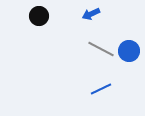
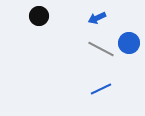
blue arrow: moved 6 px right, 4 px down
blue circle: moved 8 px up
